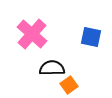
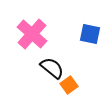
blue square: moved 1 px left, 3 px up
black semicircle: rotated 40 degrees clockwise
